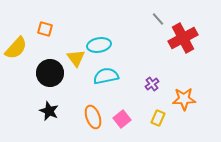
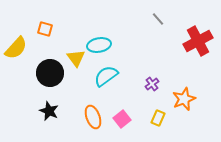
red cross: moved 15 px right, 3 px down
cyan semicircle: rotated 25 degrees counterclockwise
orange star: rotated 20 degrees counterclockwise
